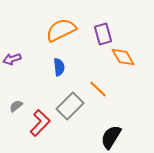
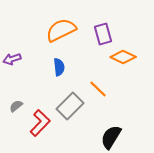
orange diamond: rotated 35 degrees counterclockwise
